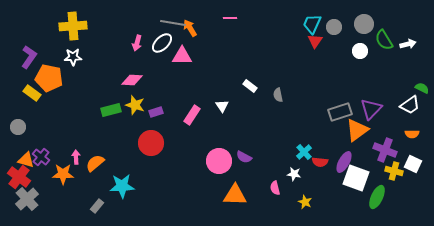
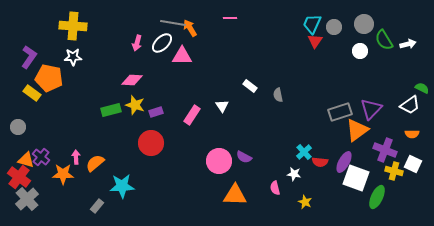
yellow cross at (73, 26): rotated 8 degrees clockwise
